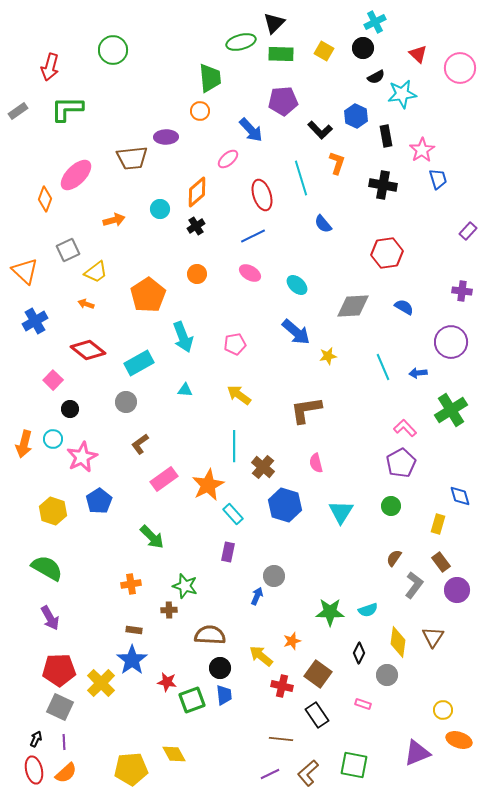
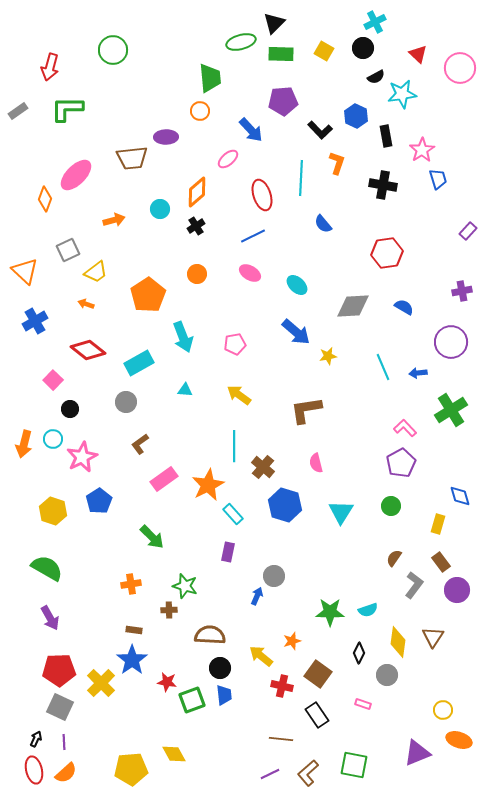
cyan line at (301, 178): rotated 20 degrees clockwise
purple cross at (462, 291): rotated 18 degrees counterclockwise
